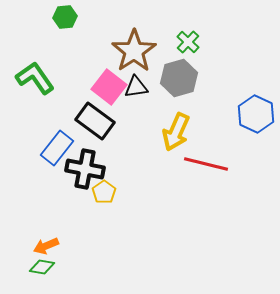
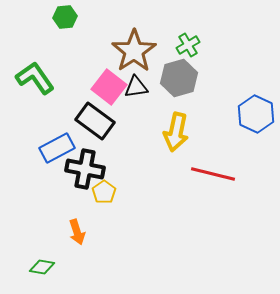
green cross: moved 3 px down; rotated 15 degrees clockwise
yellow arrow: rotated 12 degrees counterclockwise
blue rectangle: rotated 24 degrees clockwise
red line: moved 7 px right, 10 px down
orange arrow: moved 31 px right, 14 px up; rotated 85 degrees counterclockwise
